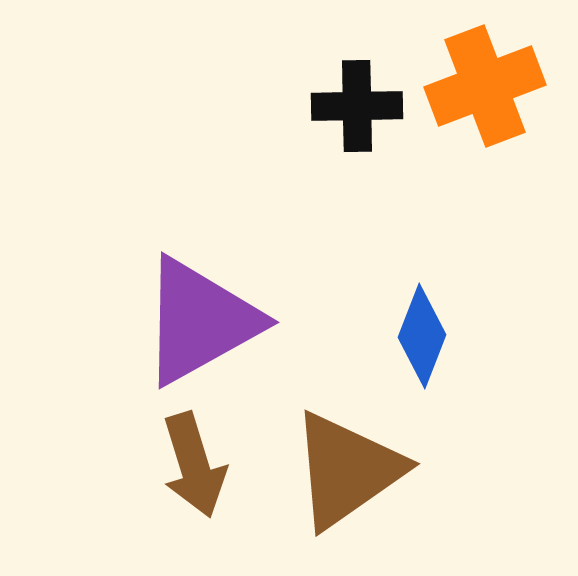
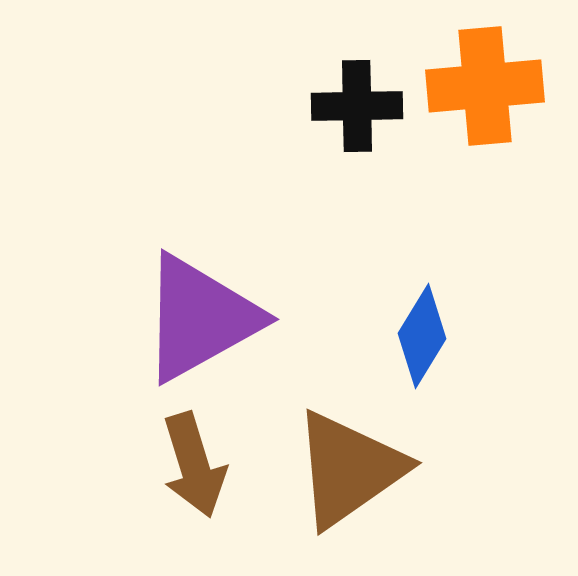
orange cross: rotated 16 degrees clockwise
purple triangle: moved 3 px up
blue diamond: rotated 10 degrees clockwise
brown triangle: moved 2 px right, 1 px up
